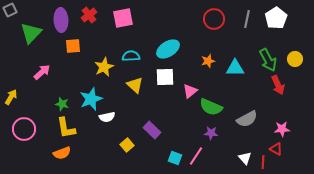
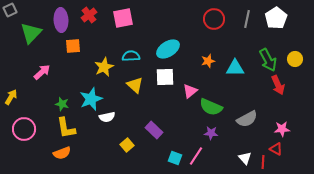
purple rectangle: moved 2 px right
